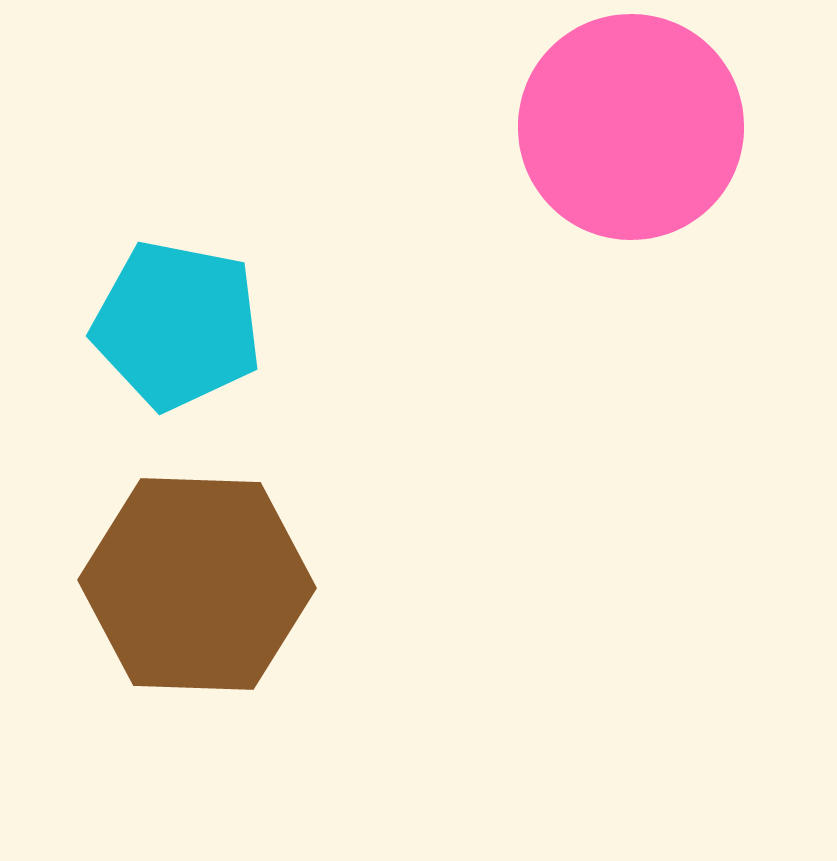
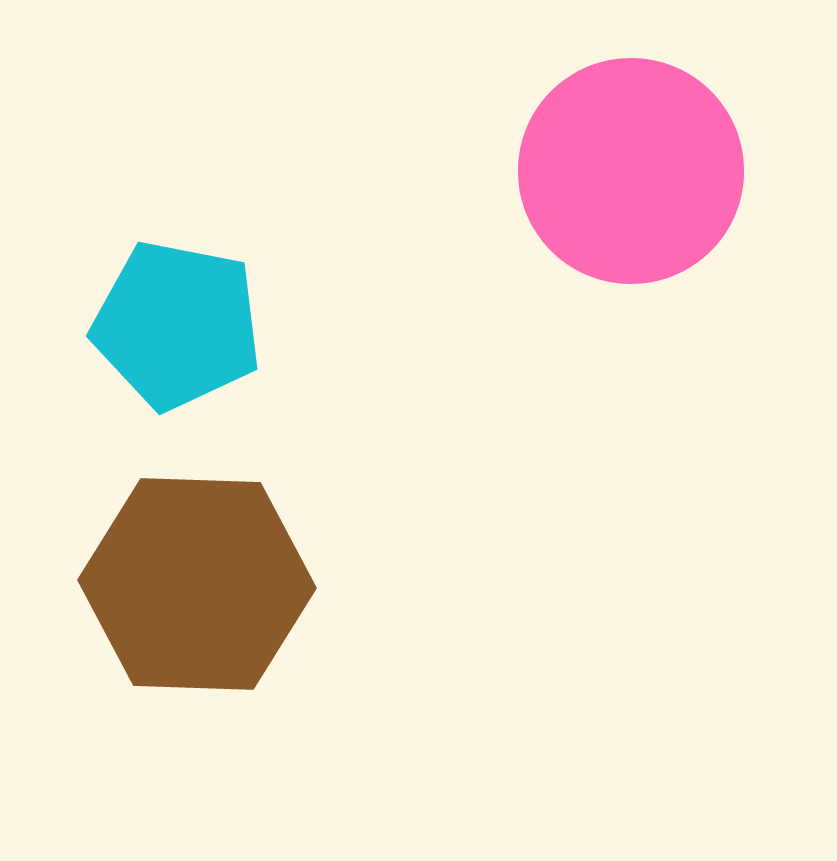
pink circle: moved 44 px down
